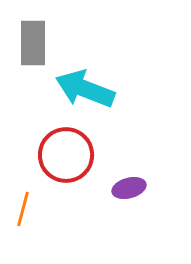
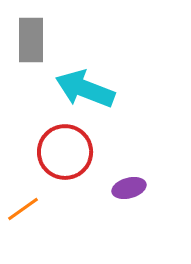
gray rectangle: moved 2 px left, 3 px up
red circle: moved 1 px left, 3 px up
orange line: rotated 40 degrees clockwise
